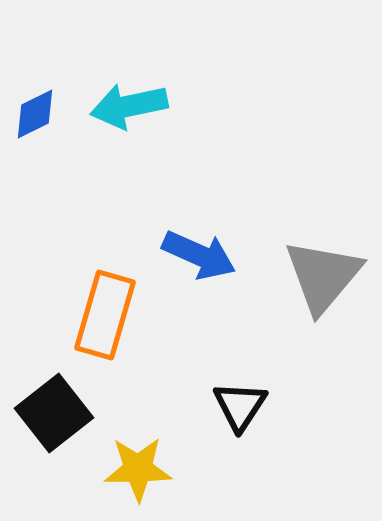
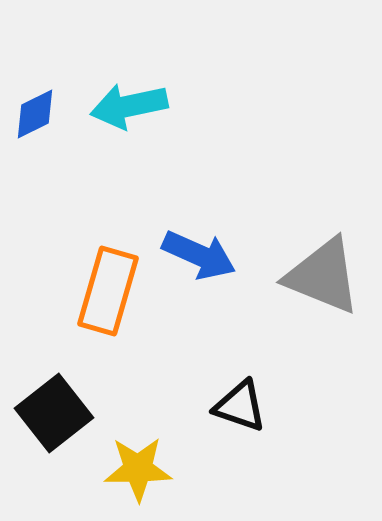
gray triangle: rotated 48 degrees counterclockwise
orange rectangle: moved 3 px right, 24 px up
black triangle: rotated 44 degrees counterclockwise
